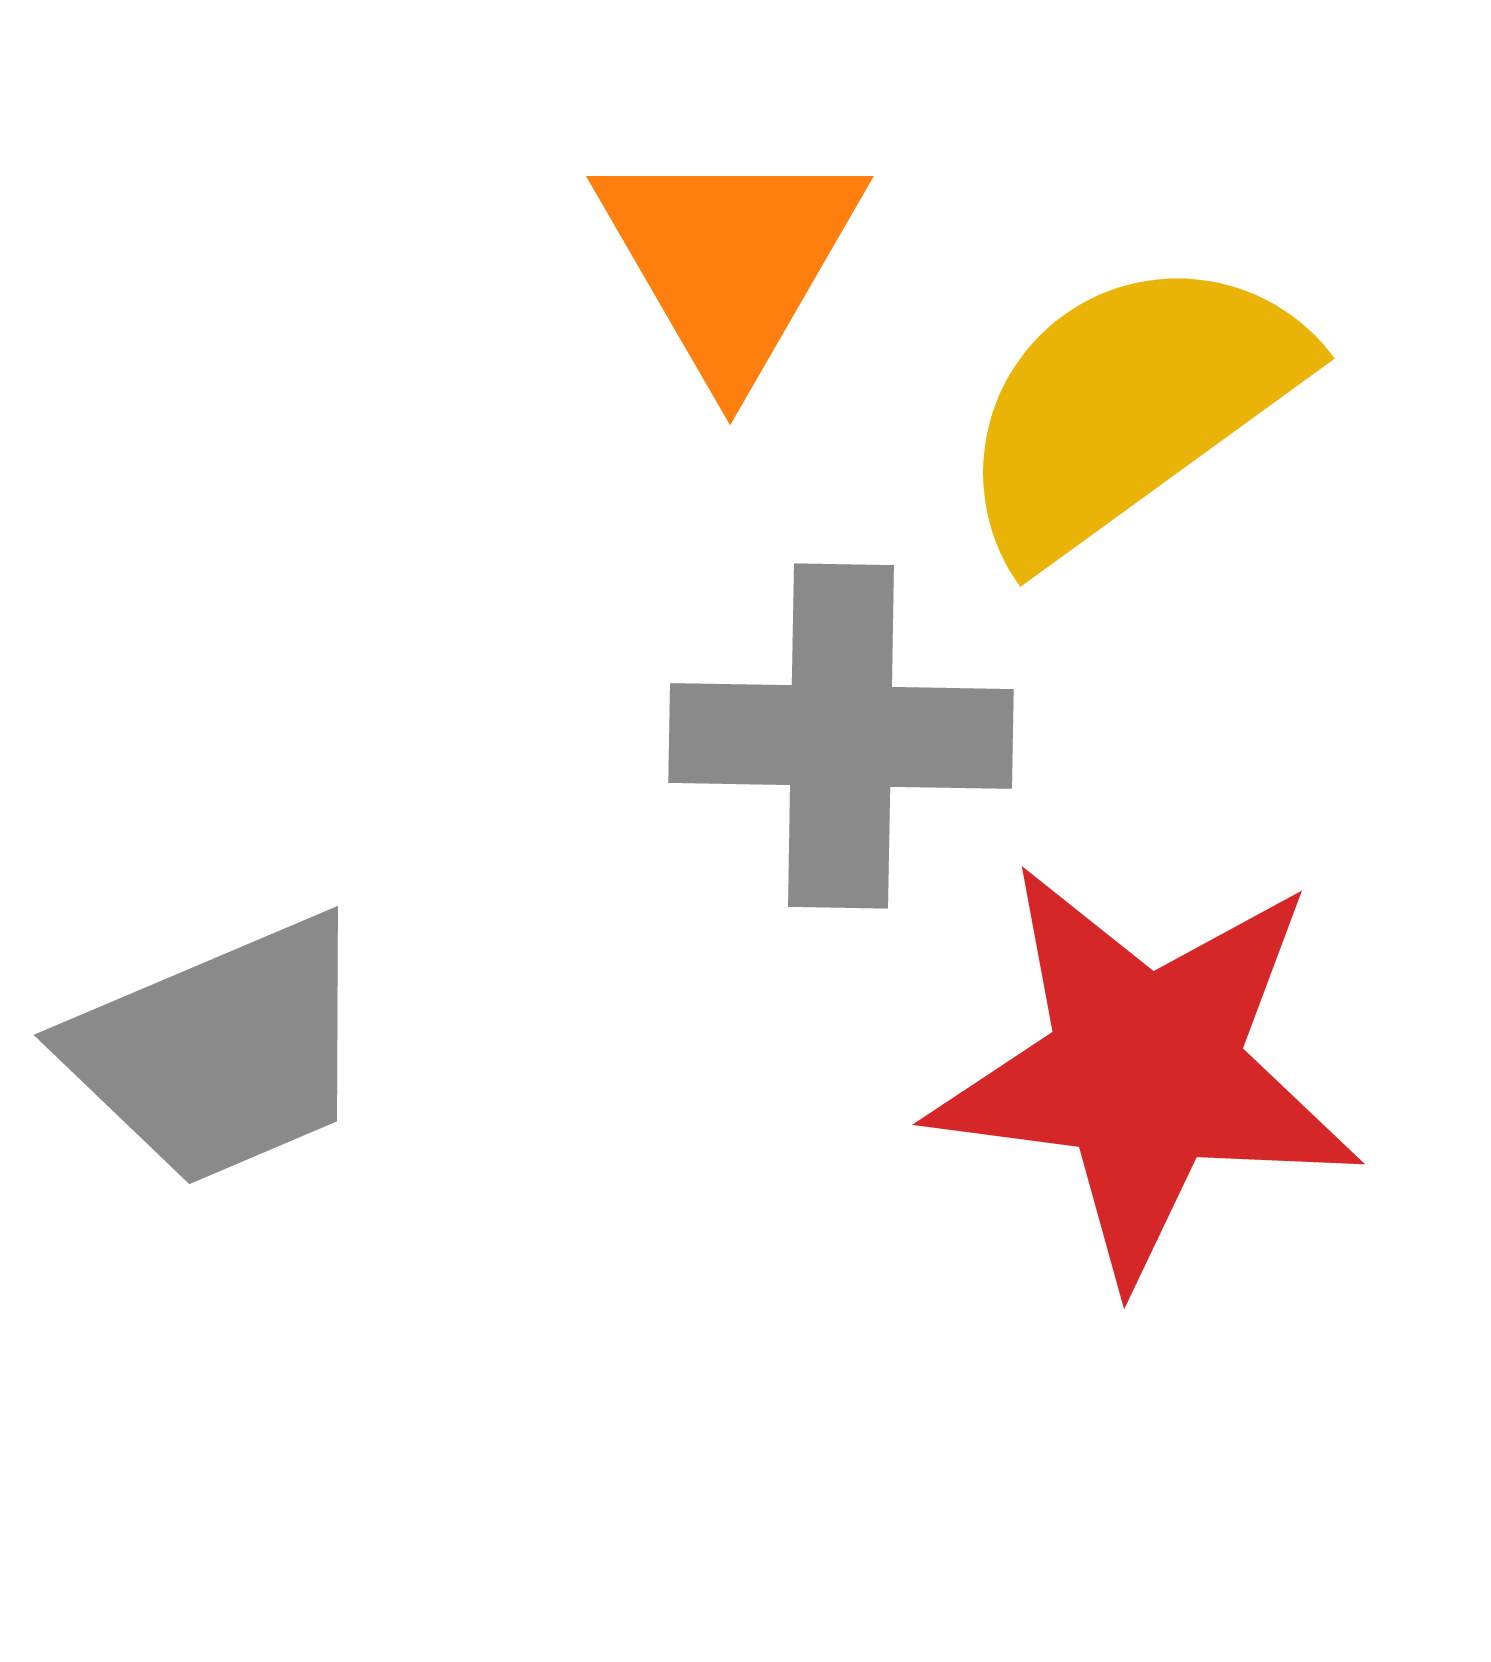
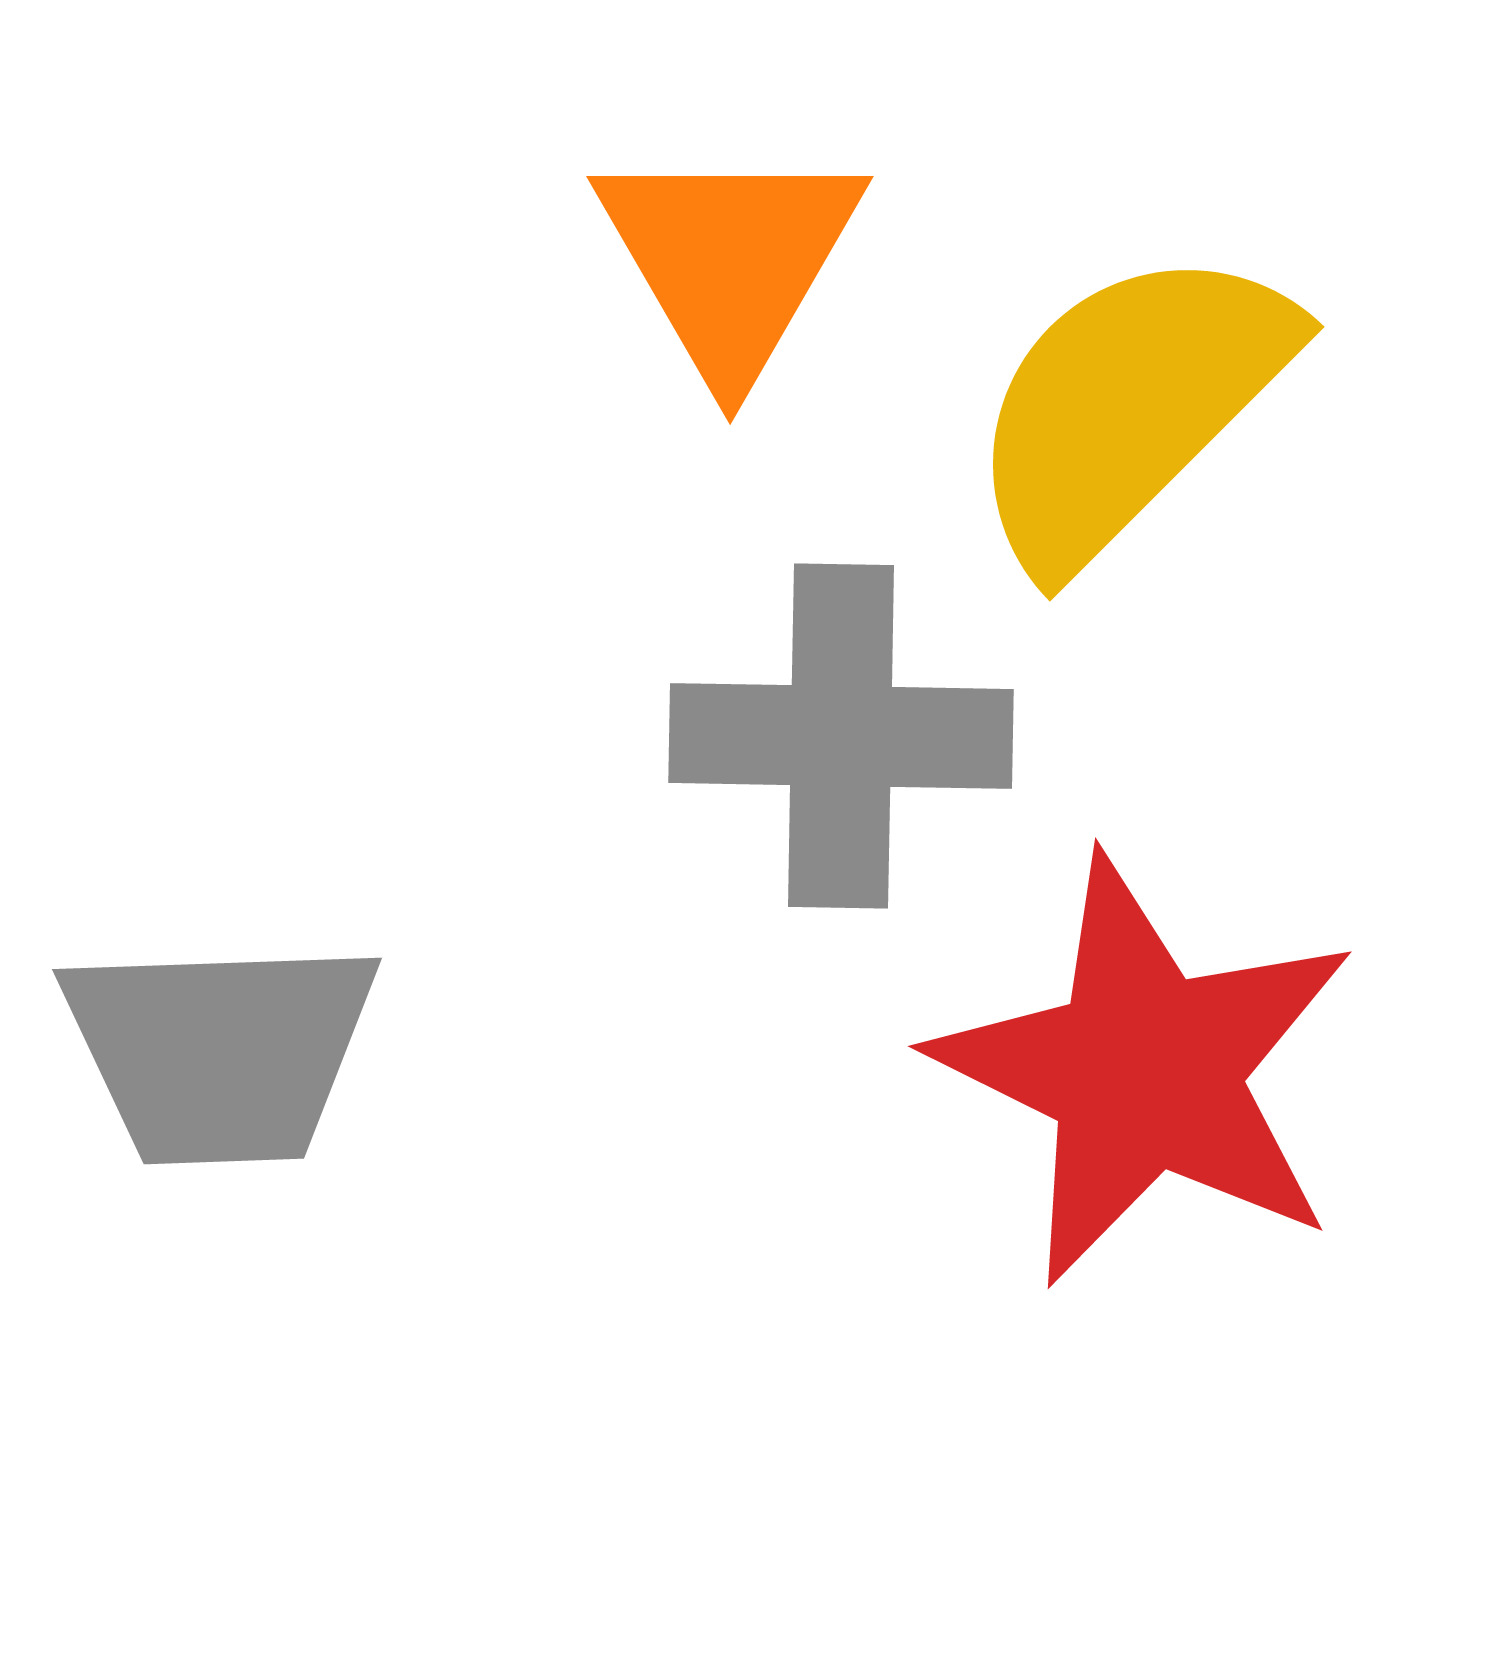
yellow semicircle: rotated 9 degrees counterclockwise
gray trapezoid: rotated 21 degrees clockwise
red star: rotated 19 degrees clockwise
